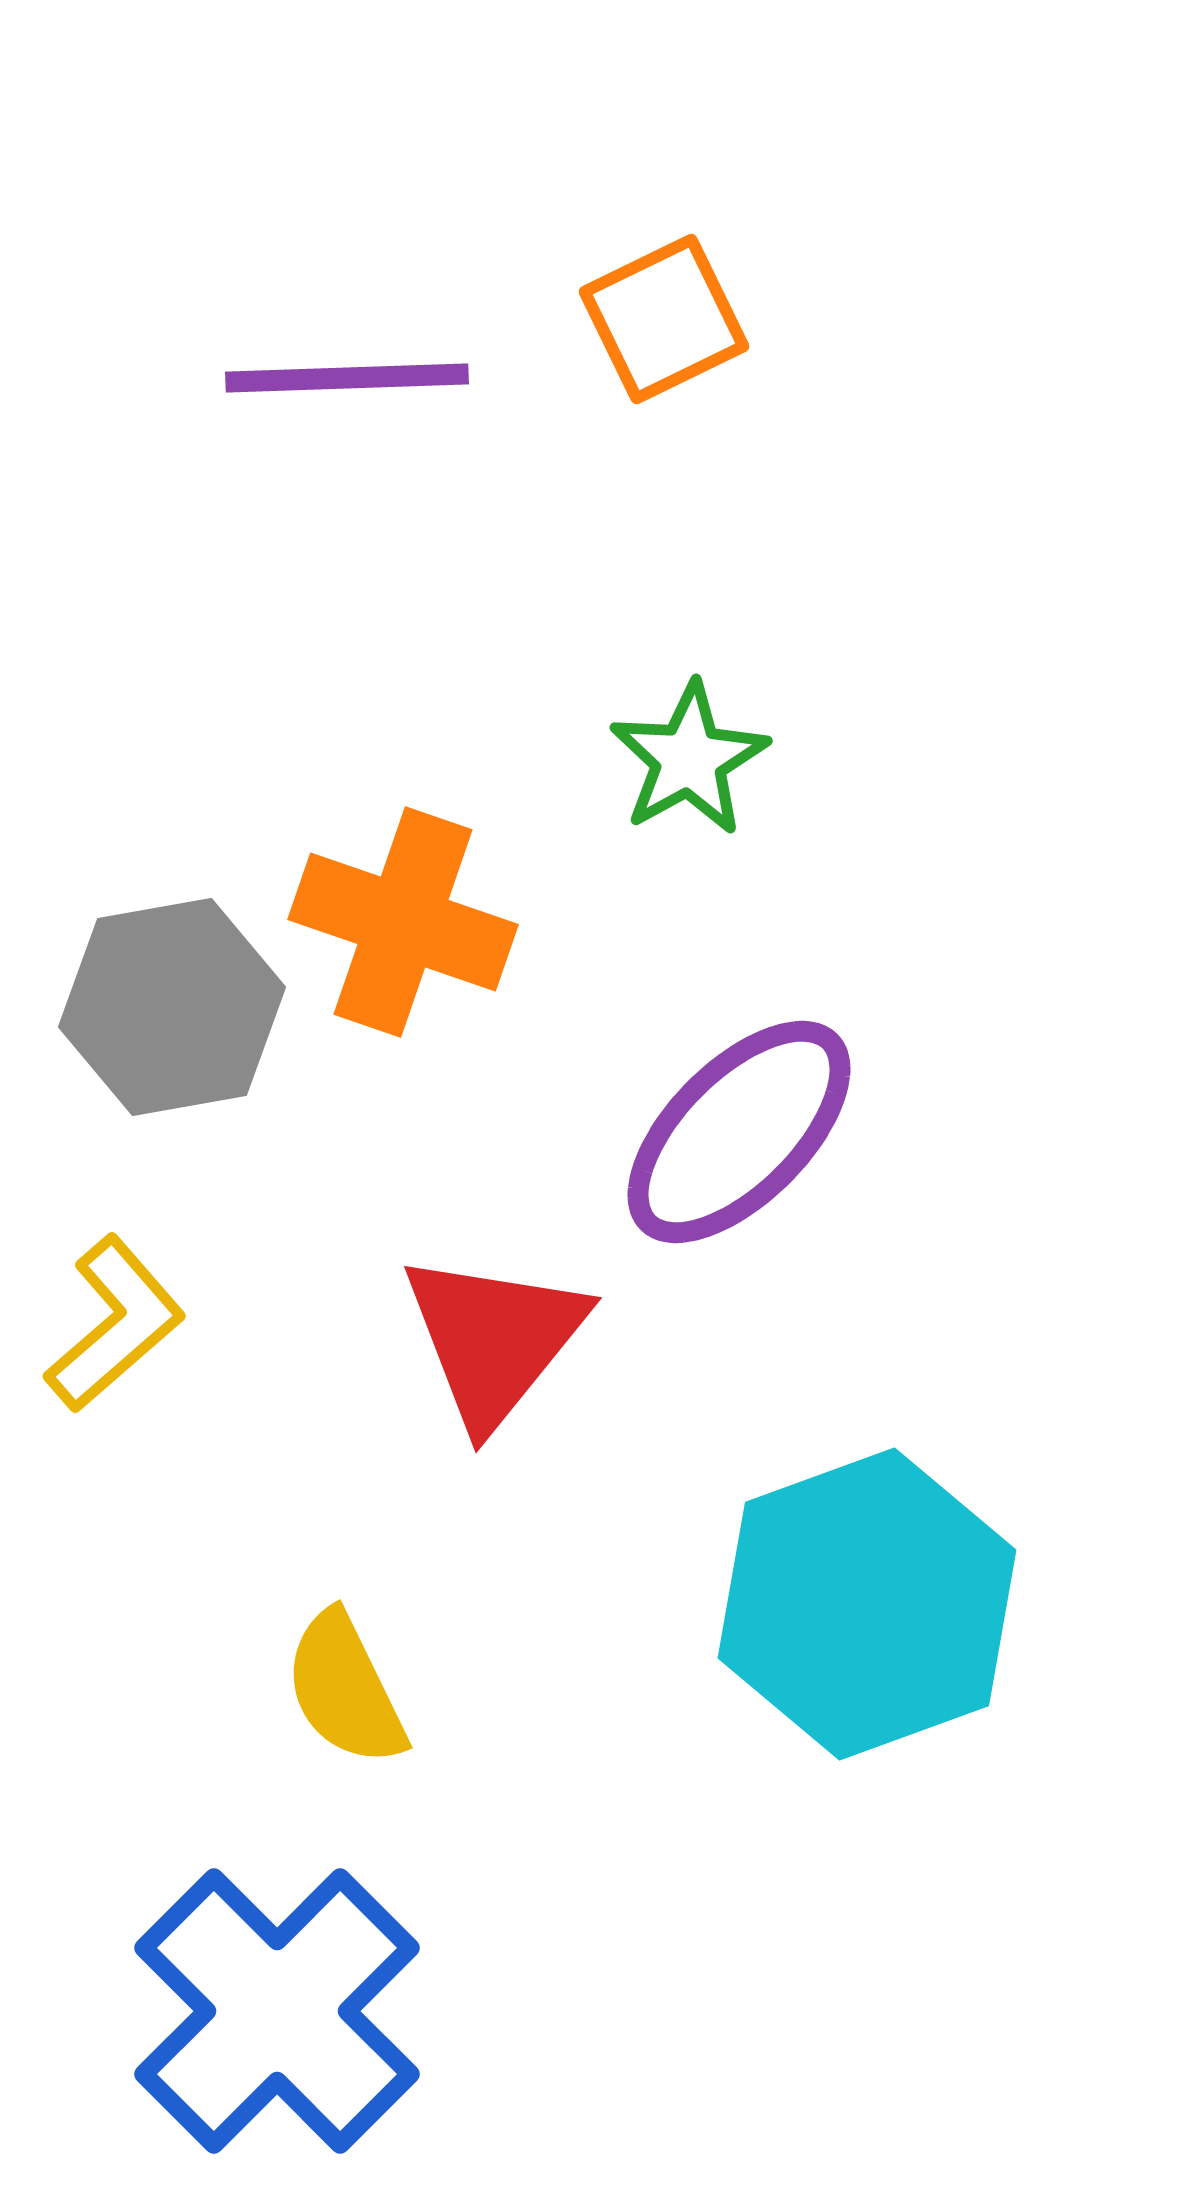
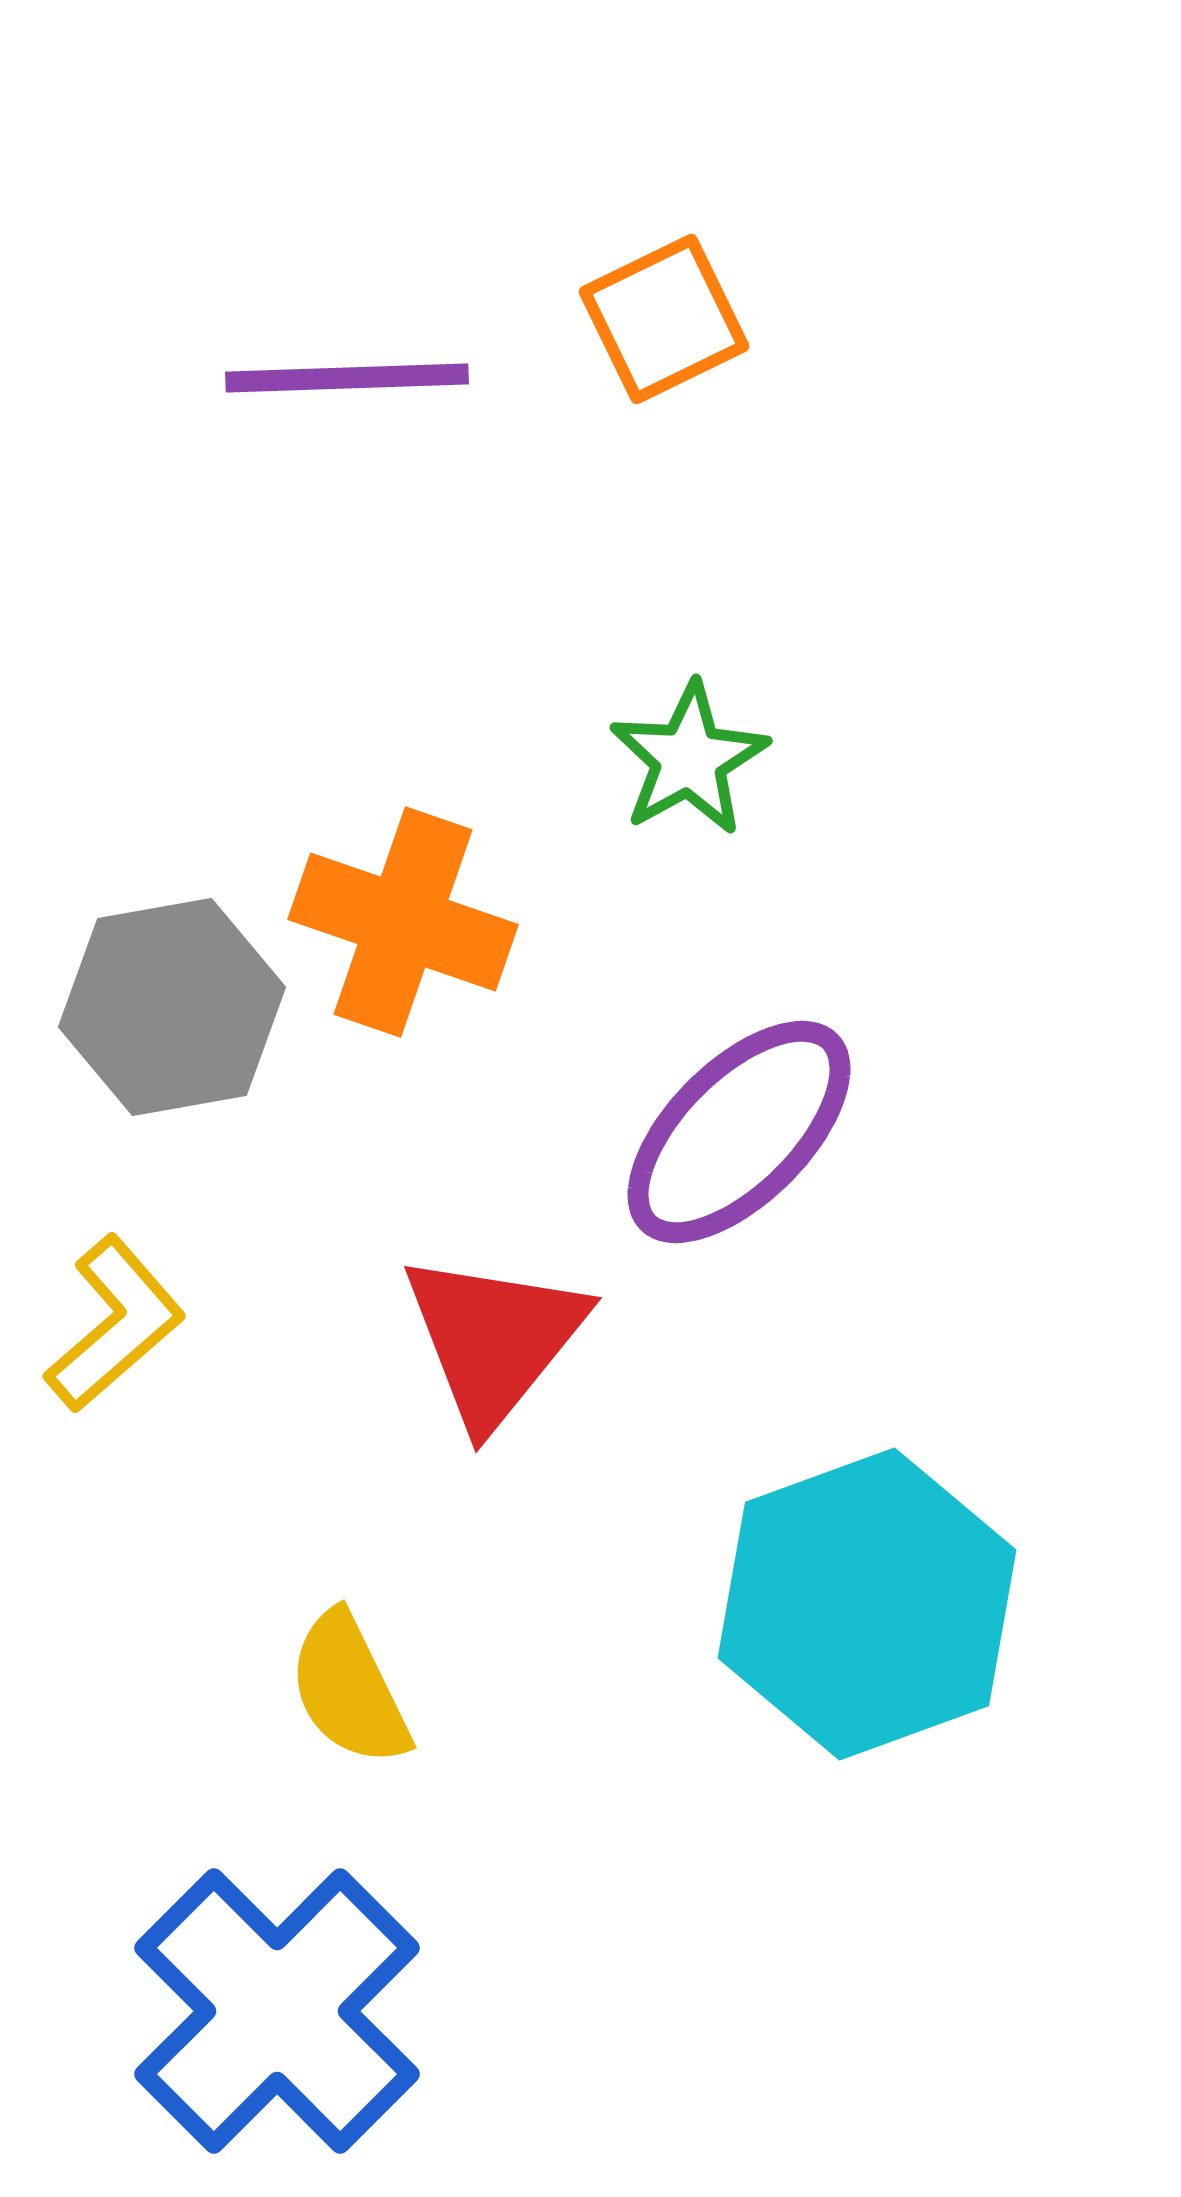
yellow semicircle: moved 4 px right
